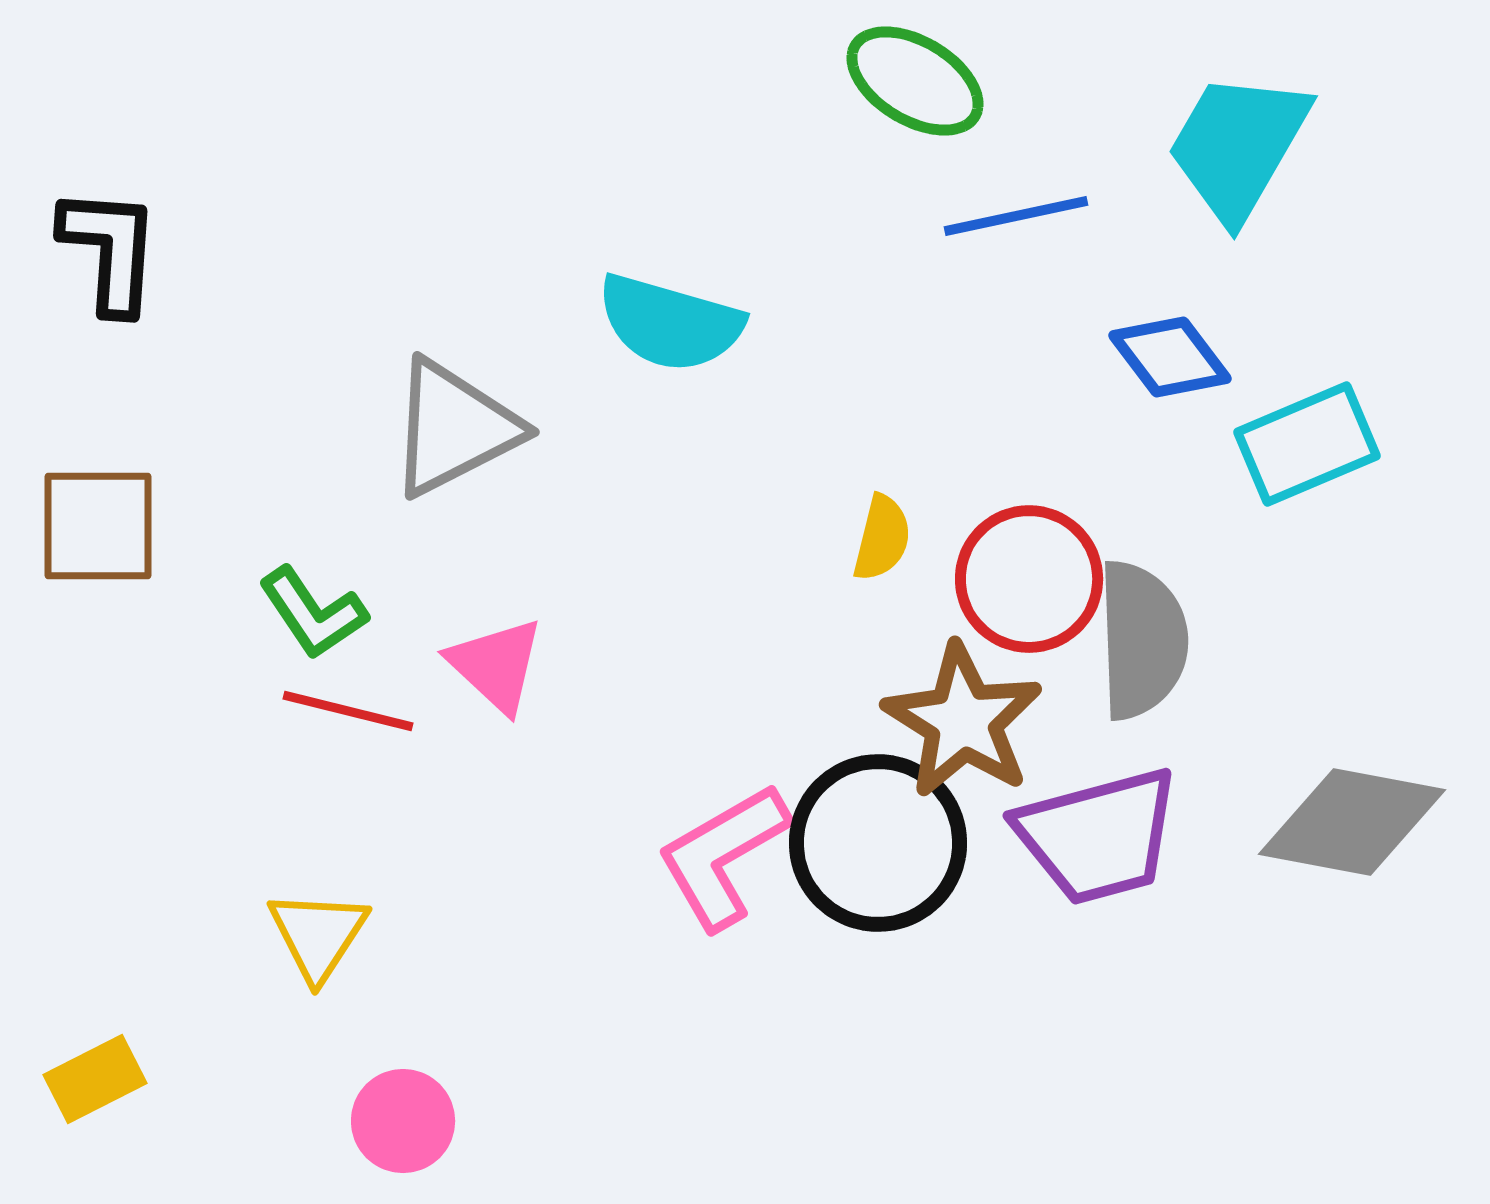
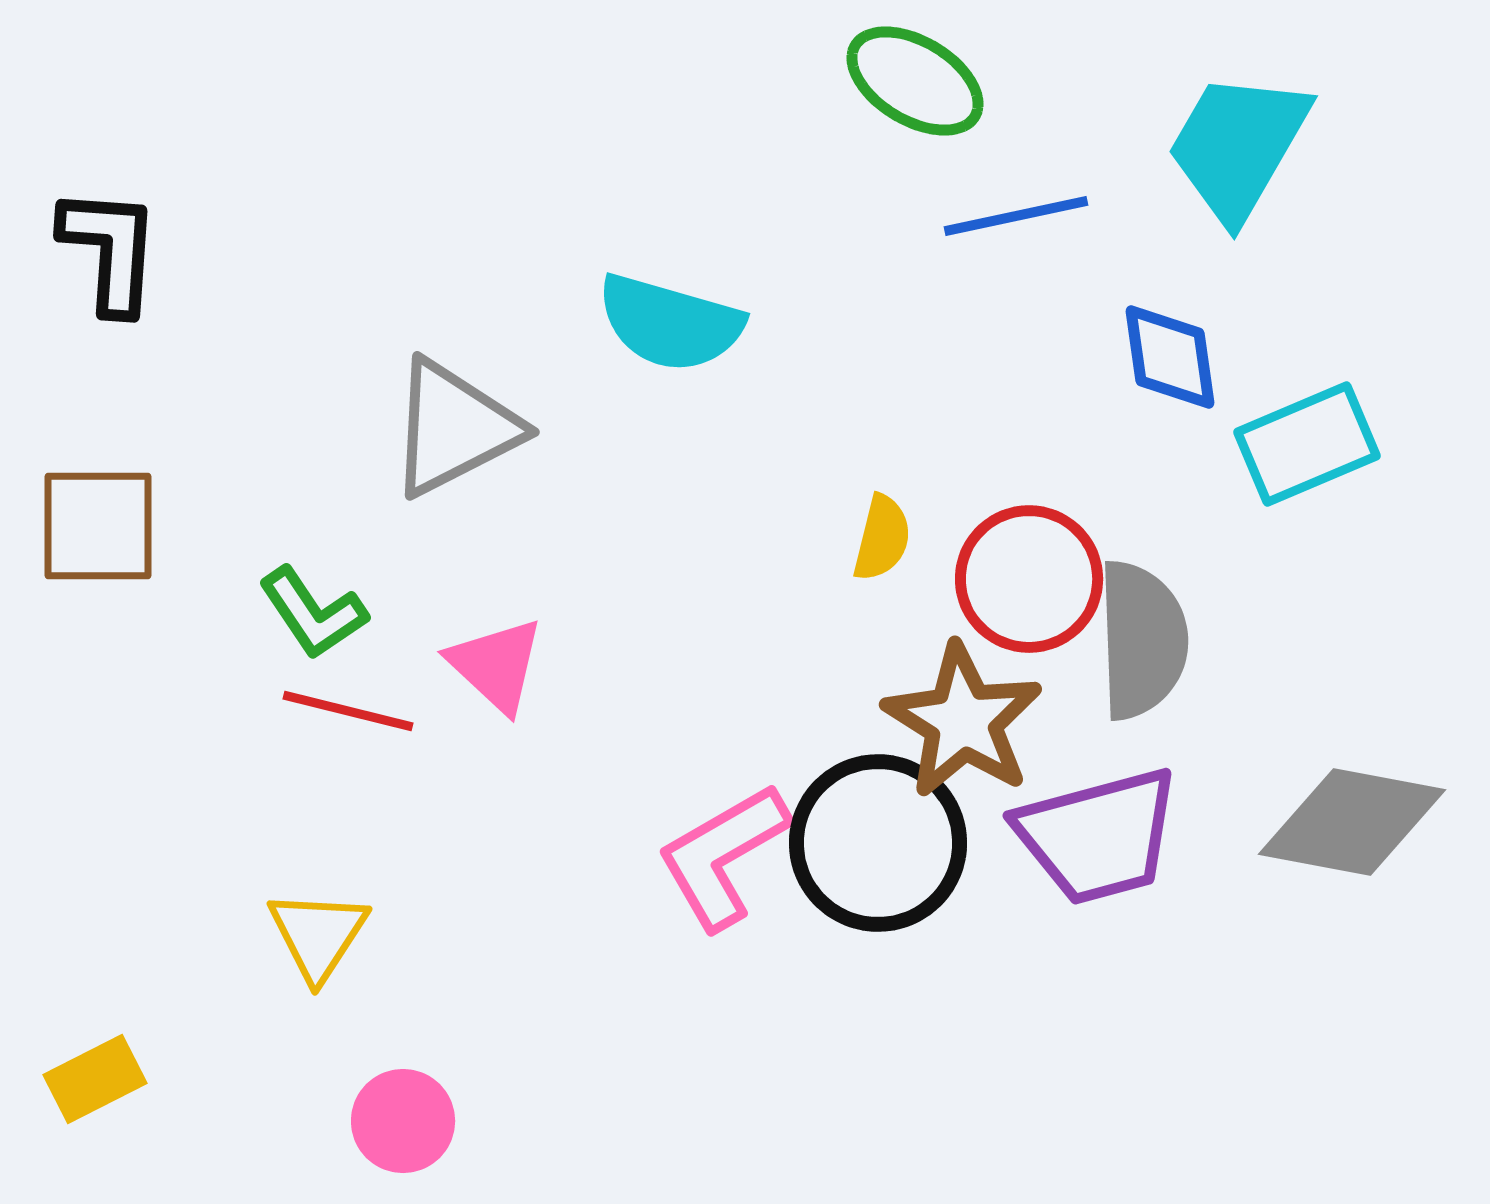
blue diamond: rotated 29 degrees clockwise
